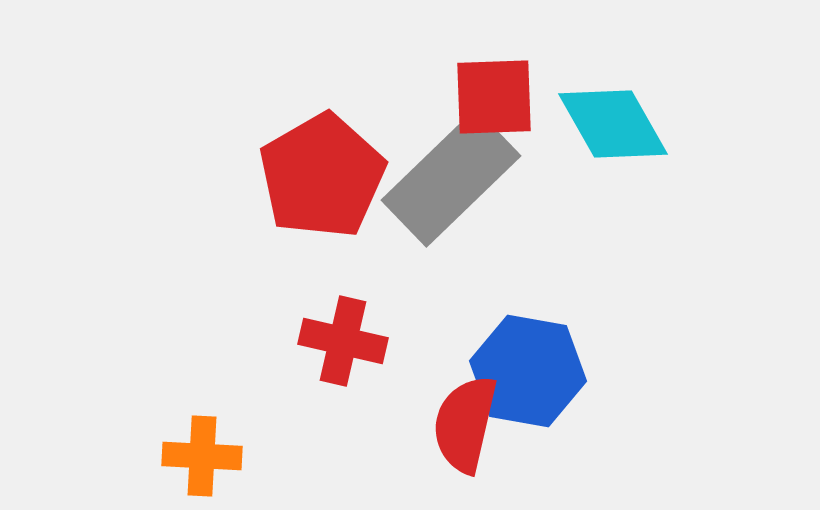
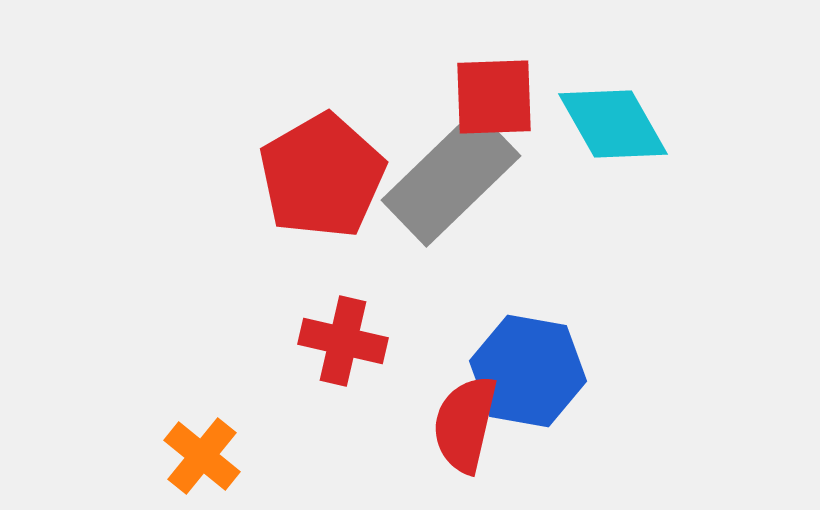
orange cross: rotated 36 degrees clockwise
